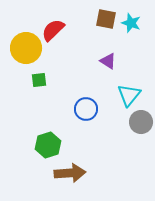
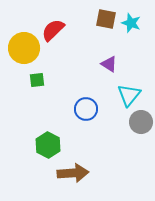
yellow circle: moved 2 px left
purple triangle: moved 1 px right, 3 px down
green square: moved 2 px left
green hexagon: rotated 15 degrees counterclockwise
brown arrow: moved 3 px right
